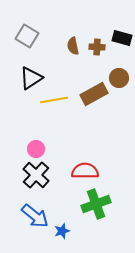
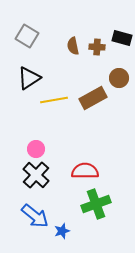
black triangle: moved 2 px left
brown rectangle: moved 1 px left, 4 px down
